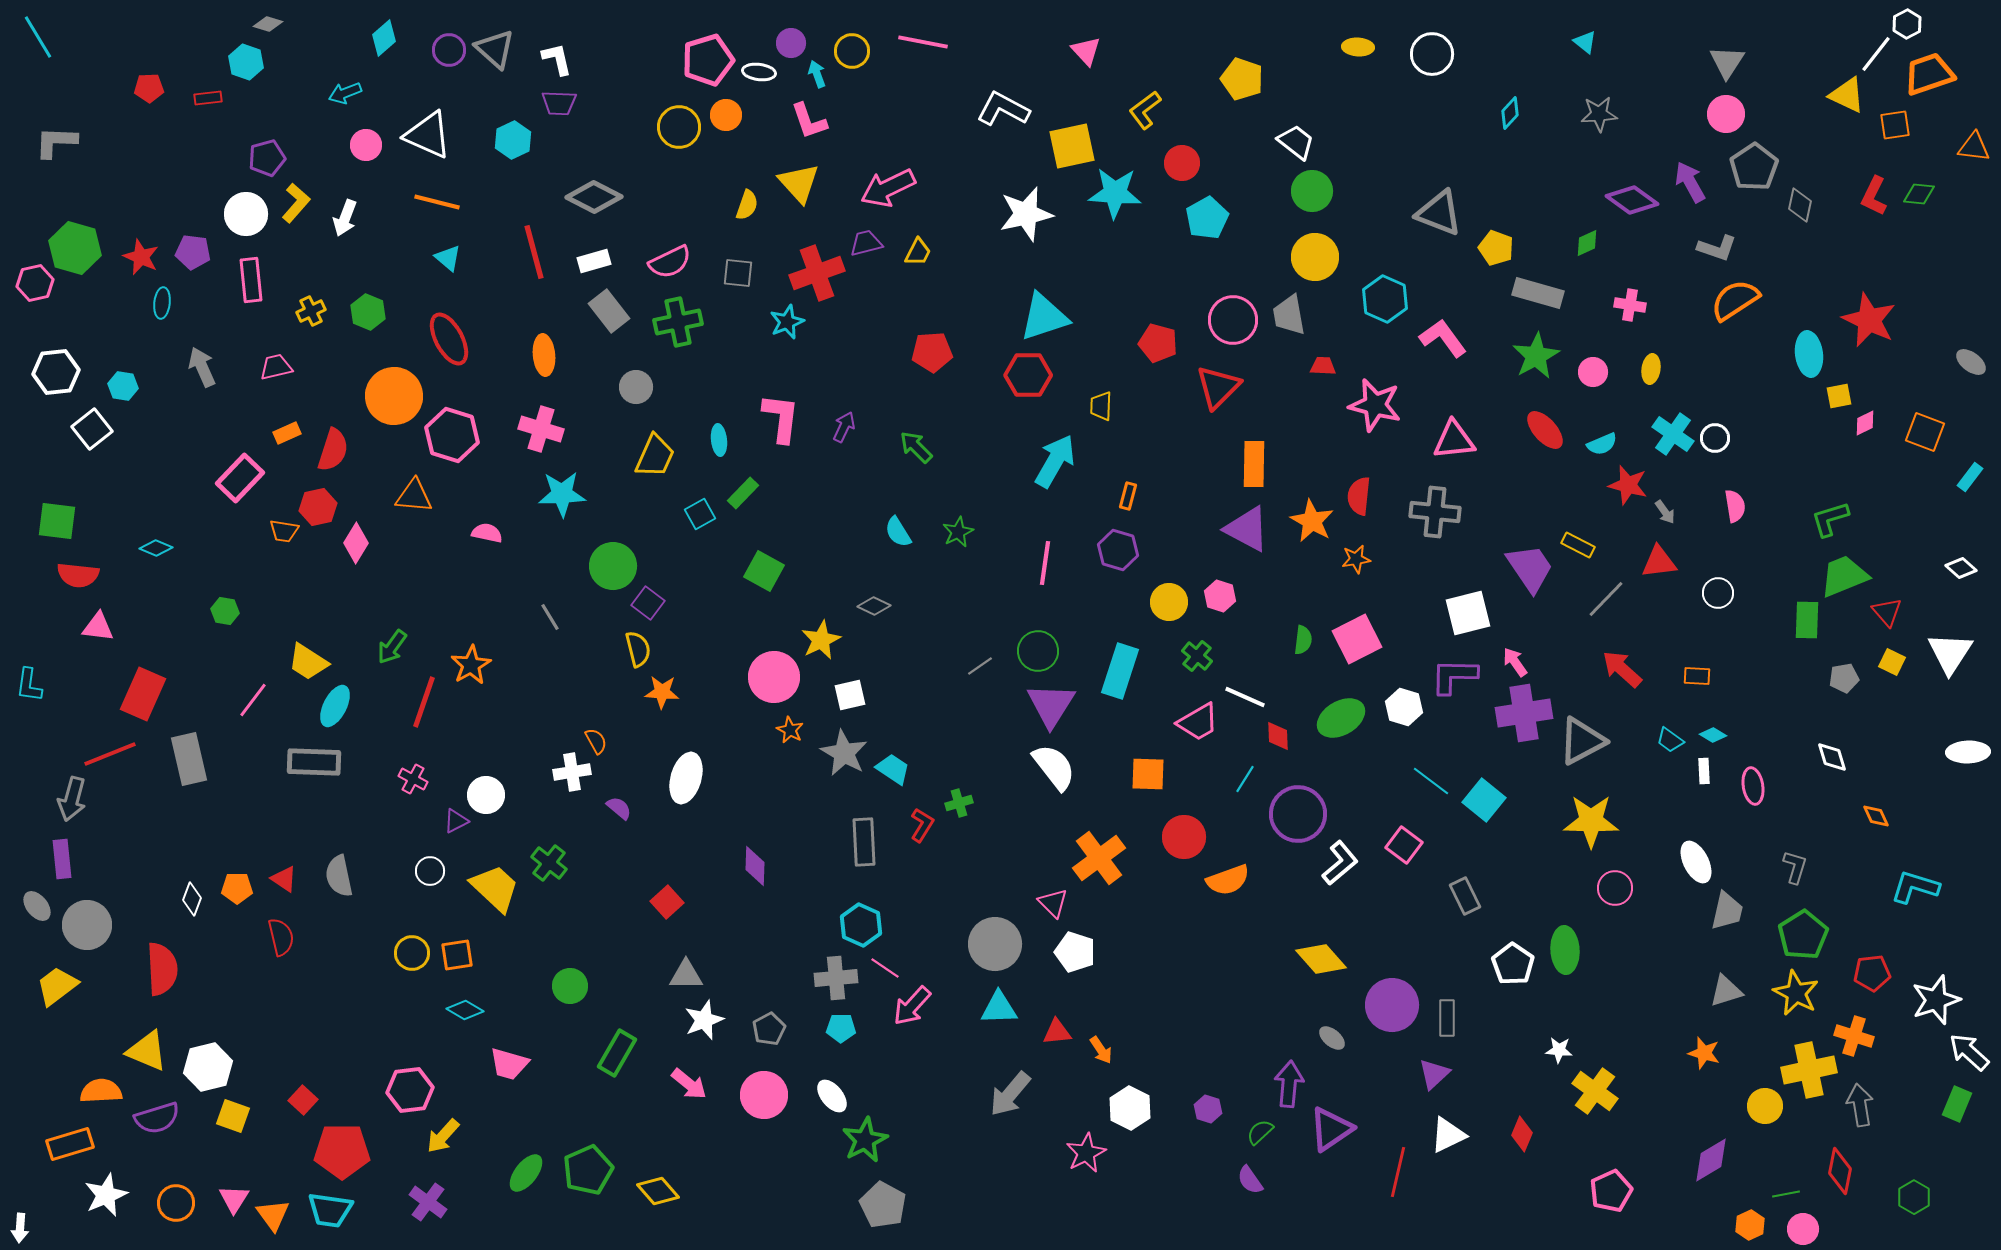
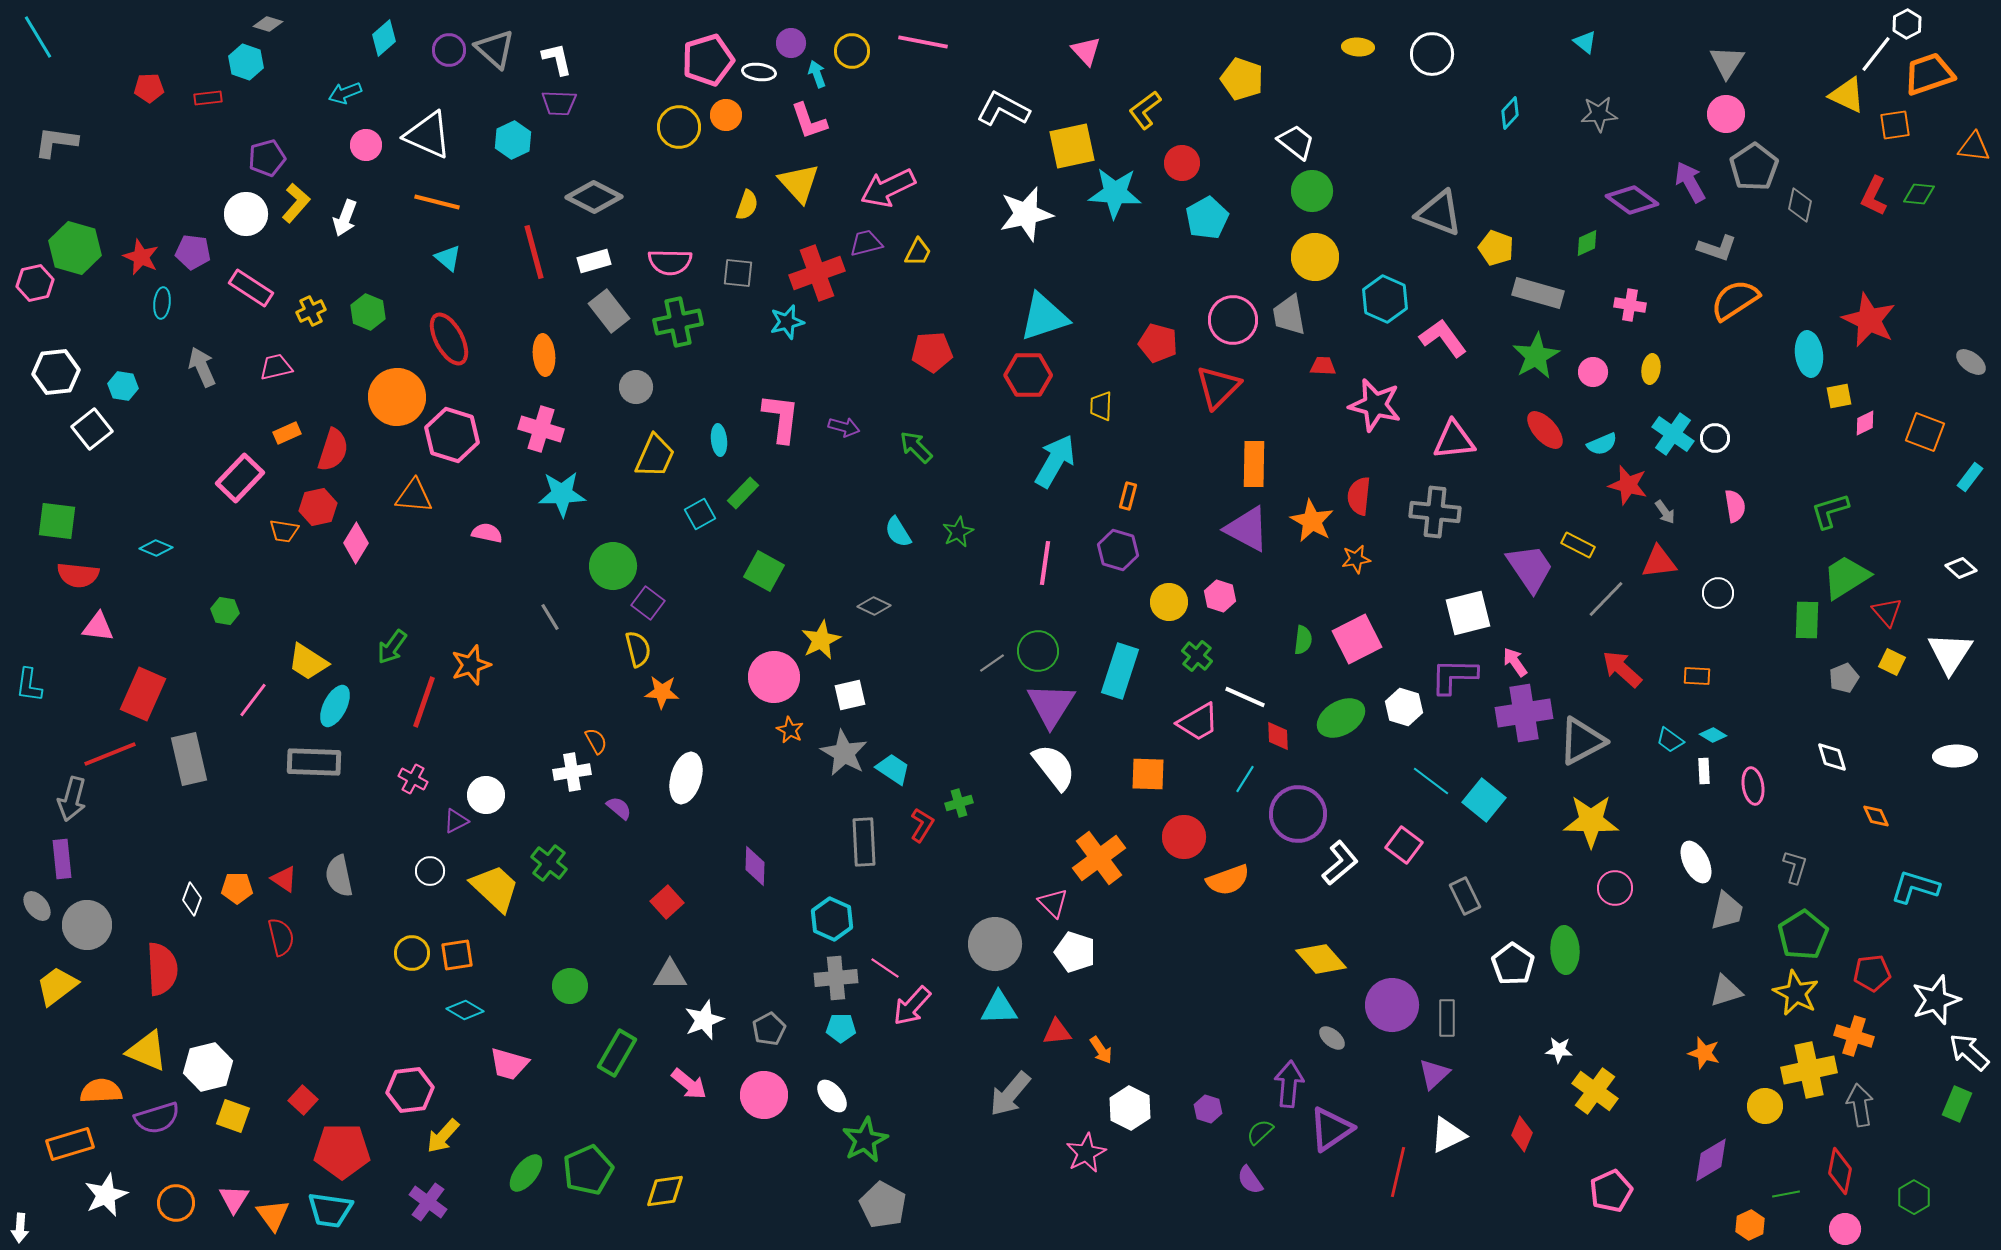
gray L-shape at (56, 142): rotated 6 degrees clockwise
pink semicircle at (670, 262): rotated 27 degrees clockwise
pink rectangle at (251, 280): moved 8 px down; rotated 51 degrees counterclockwise
cyan star at (787, 322): rotated 8 degrees clockwise
orange circle at (394, 396): moved 3 px right, 1 px down
purple arrow at (844, 427): rotated 80 degrees clockwise
green L-shape at (1830, 519): moved 8 px up
green trapezoid at (1844, 576): moved 2 px right, 1 px down; rotated 10 degrees counterclockwise
orange star at (471, 665): rotated 12 degrees clockwise
gray line at (980, 666): moved 12 px right, 3 px up
gray pentagon at (1844, 678): rotated 12 degrees counterclockwise
white ellipse at (1968, 752): moved 13 px left, 4 px down
cyan hexagon at (861, 925): moved 29 px left, 6 px up
gray triangle at (686, 975): moved 16 px left
yellow diamond at (658, 1191): moved 7 px right; rotated 57 degrees counterclockwise
pink circle at (1803, 1229): moved 42 px right
